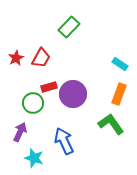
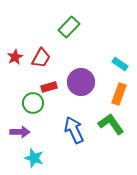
red star: moved 1 px left, 1 px up
purple circle: moved 8 px right, 12 px up
purple arrow: rotated 66 degrees clockwise
blue arrow: moved 10 px right, 11 px up
